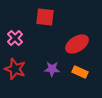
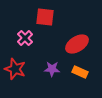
pink cross: moved 10 px right
